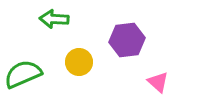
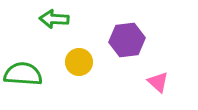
green semicircle: rotated 27 degrees clockwise
